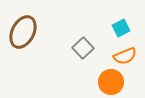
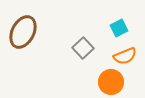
cyan square: moved 2 px left
